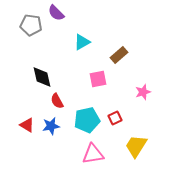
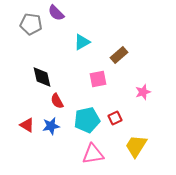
gray pentagon: moved 1 px up
